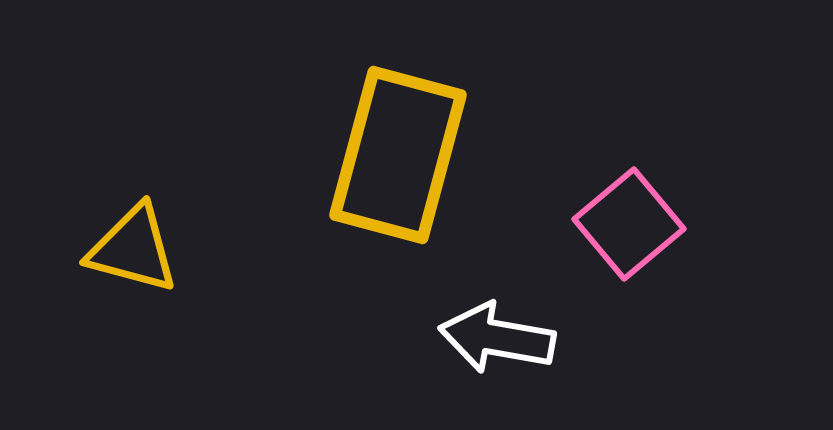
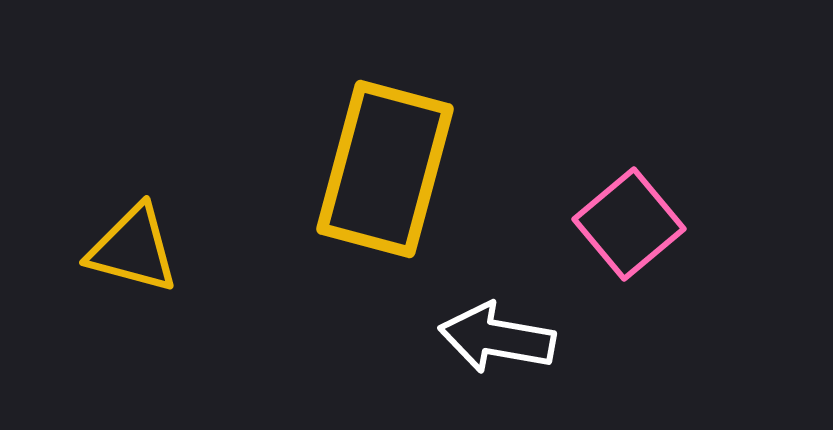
yellow rectangle: moved 13 px left, 14 px down
